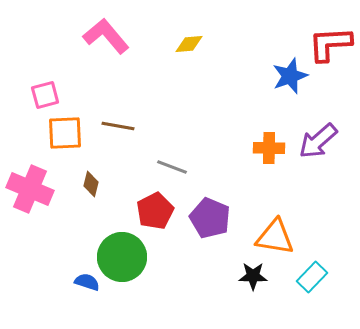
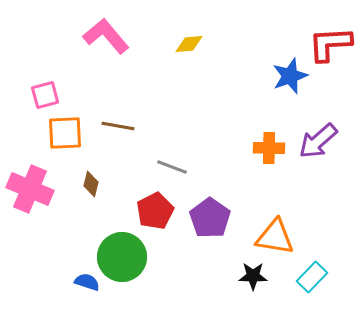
purple pentagon: rotated 12 degrees clockwise
